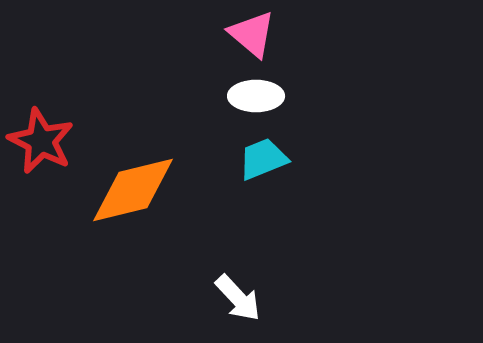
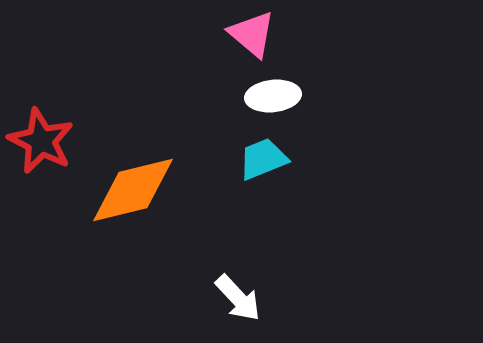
white ellipse: moved 17 px right; rotated 6 degrees counterclockwise
